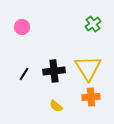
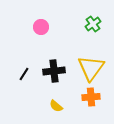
pink circle: moved 19 px right
yellow triangle: moved 3 px right; rotated 8 degrees clockwise
